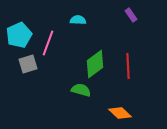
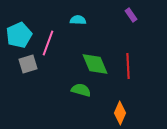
green diamond: rotated 76 degrees counterclockwise
orange diamond: rotated 70 degrees clockwise
